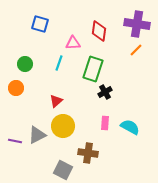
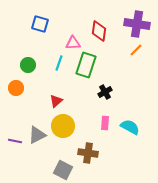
green circle: moved 3 px right, 1 px down
green rectangle: moved 7 px left, 4 px up
